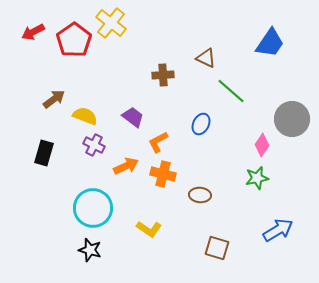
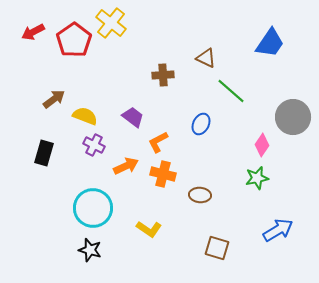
gray circle: moved 1 px right, 2 px up
